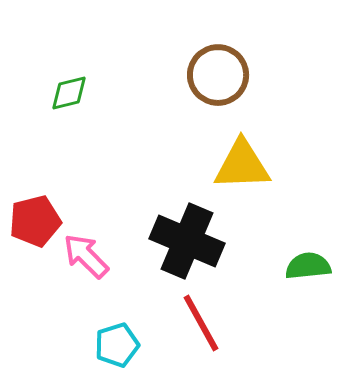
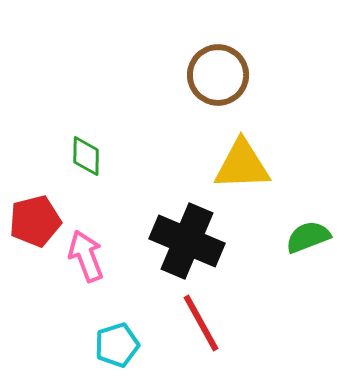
green diamond: moved 17 px right, 63 px down; rotated 75 degrees counterclockwise
pink arrow: rotated 24 degrees clockwise
green semicircle: moved 29 px up; rotated 15 degrees counterclockwise
